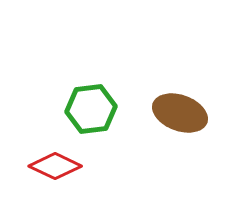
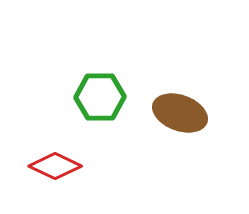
green hexagon: moved 9 px right, 12 px up; rotated 6 degrees clockwise
